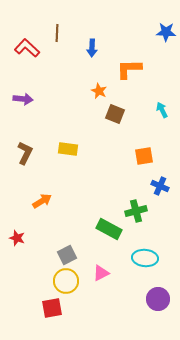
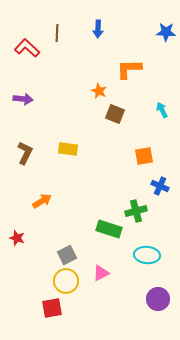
blue arrow: moved 6 px right, 19 px up
green rectangle: rotated 10 degrees counterclockwise
cyan ellipse: moved 2 px right, 3 px up
